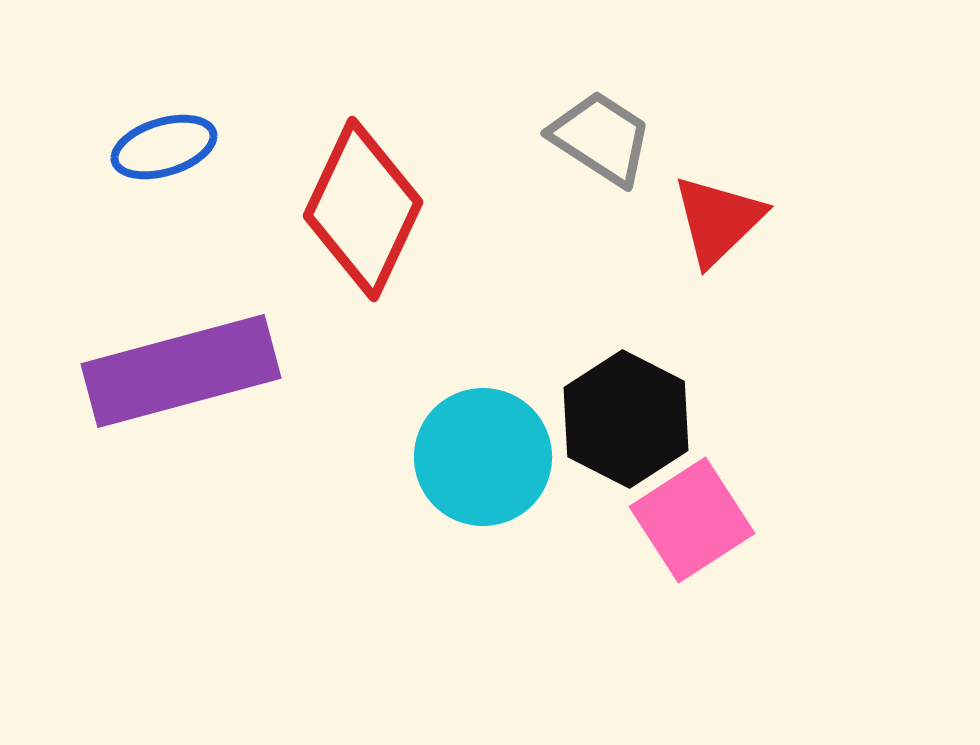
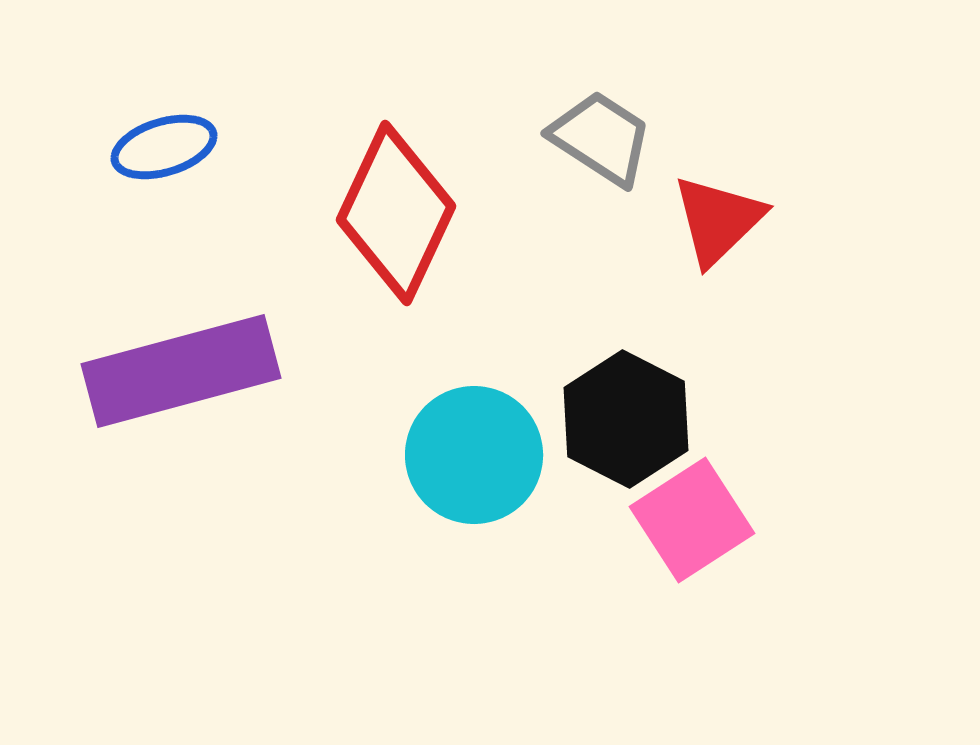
red diamond: moved 33 px right, 4 px down
cyan circle: moved 9 px left, 2 px up
